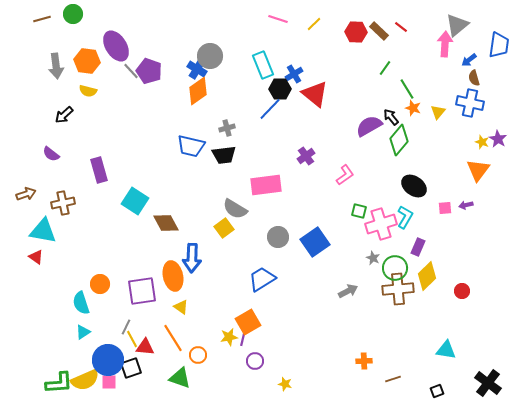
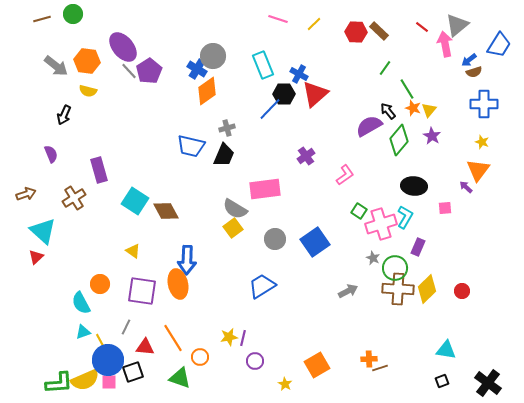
red line at (401, 27): moved 21 px right
pink arrow at (445, 44): rotated 15 degrees counterclockwise
blue trapezoid at (499, 45): rotated 24 degrees clockwise
purple ellipse at (116, 46): moved 7 px right, 1 px down; rotated 8 degrees counterclockwise
gray circle at (210, 56): moved 3 px right
gray arrow at (56, 66): rotated 45 degrees counterclockwise
gray line at (131, 71): moved 2 px left
purple pentagon at (149, 71): rotated 20 degrees clockwise
blue cross at (294, 74): moved 5 px right; rotated 30 degrees counterclockwise
brown semicircle at (474, 78): moved 6 px up; rotated 91 degrees counterclockwise
black hexagon at (280, 89): moved 4 px right, 5 px down
orange diamond at (198, 91): moved 9 px right
red triangle at (315, 94): rotated 40 degrees clockwise
blue cross at (470, 103): moved 14 px right, 1 px down; rotated 12 degrees counterclockwise
yellow triangle at (438, 112): moved 9 px left, 2 px up
black arrow at (64, 115): rotated 24 degrees counterclockwise
black arrow at (391, 117): moved 3 px left, 6 px up
purple star at (498, 139): moved 66 px left, 3 px up
purple semicircle at (51, 154): rotated 150 degrees counterclockwise
black trapezoid at (224, 155): rotated 60 degrees counterclockwise
pink rectangle at (266, 185): moved 1 px left, 4 px down
black ellipse at (414, 186): rotated 30 degrees counterclockwise
brown cross at (63, 203): moved 11 px right, 5 px up; rotated 20 degrees counterclockwise
purple arrow at (466, 205): moved 18 px up; rotated 56 degrees clockwise
green square at (359, 211): rotated 21 degrees clockwise
brown diamond at (166, 223): moved 12 px up
yellow square at (224, 228): moved 9 px right
cyan triangle at (43, 231): rotated 32 degrees clockwise
gray circle at (278, 237): moved 3 px left, 2 px down
red triangle at (36, 257): rotated 42 degrees clockwise
blue arrow at (192, 258): moved 5 px left, 2 px down
orange ellipse at (173, 276): moved 5 px right, 8 px down
yellow diamond at (427, 276): moved 13 px down
blue trapezoid at (262, 279): moved 7 px down
brown cross at (398, 289): rotated 8 degrees clockwise
purple square at (142, 291): rotated 16 degrees clockwise
cyan semicircle at (81, 303): rotated 10 degrees counterclockwise
yellow triangle at (181, 307): moved 48 px left, 56 px up
orange square at (248, 322): moved 69 px right, 43 px down
cyan triangle at (83, 332): rotated 14 degrees clockwise
yellow line at (132, 339): moved 31 px left, 3 px down
orange circle at (198, 355): moved 2 px right, 2 px down
orange cross at (364, 361): moved 5 px right, 2 px up
black square at (131, 368): moved 2 px right, 4 px down
brown line at (393, 379): moved 13 px left, 11 px up
yellow star at (285, 384): rotated 16 degrees clockwise
black square at (437, 391): moved 5 px right, 10 px up
